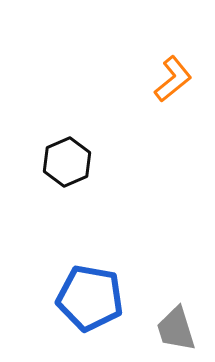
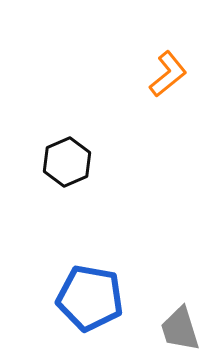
orange L-shape: moved 5 px left, 5 px up
gray trapezoid: moved 4 px right
